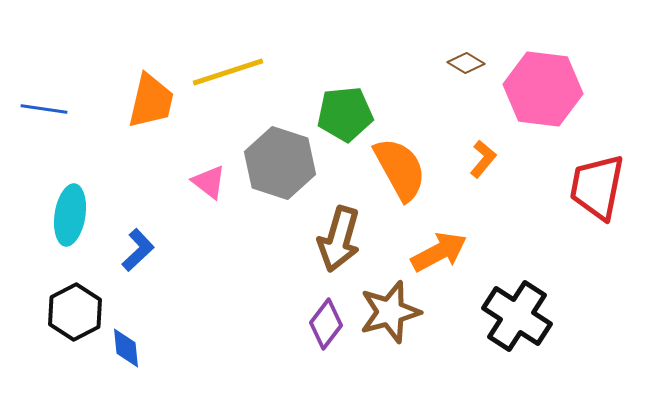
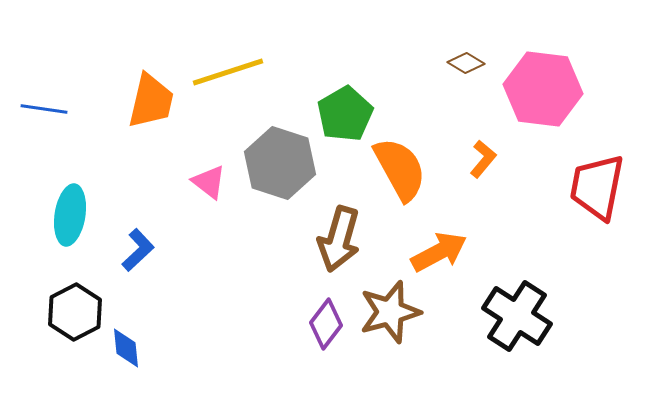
green pentagon: rotated 24 degrees counterclockwise
